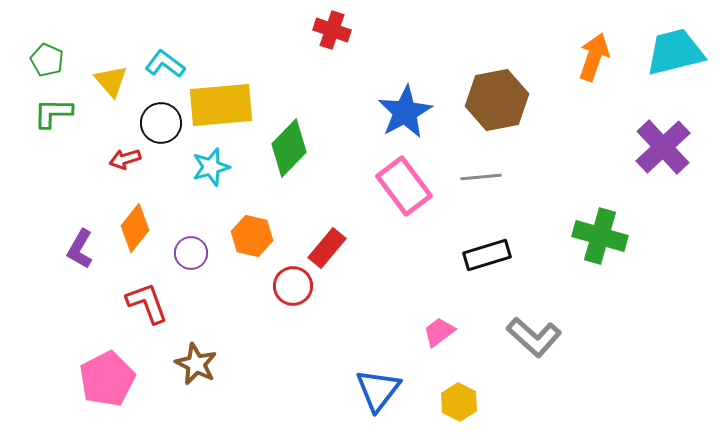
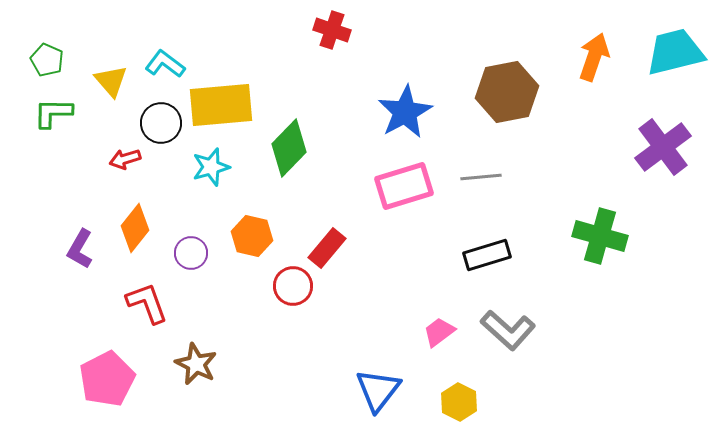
brown hexagon: moved 10 px right, 8 px up
purple cross: rotated 6 degrees clockwise
pink rectangle: rotated 70 degrees counterclockwise
gray L-shape: moved 26 px left, 7 px up
